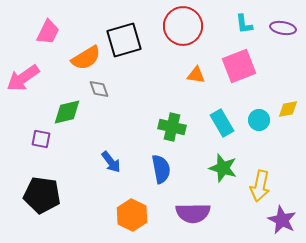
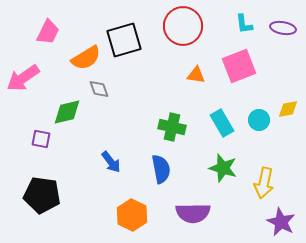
yellow arrow: moved 4 px right, 3 px up
purple star: moved 1 px left, 2 px down
